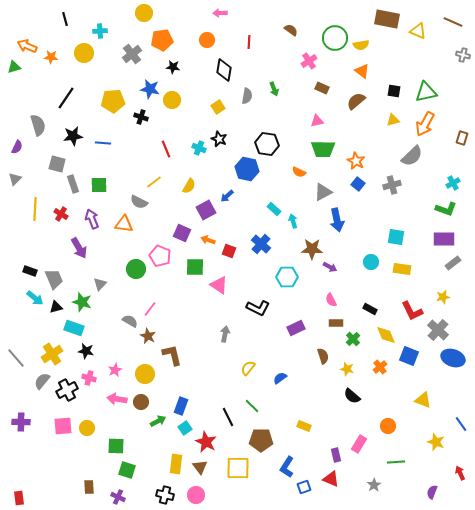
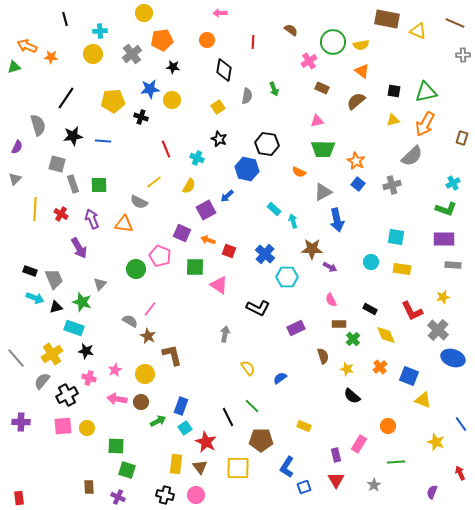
brown line at (453, 22): moved 2 px right, 1 px down
green circle at (335, 38): moved 2 px left, 4 px down
red line at (249, 42): moved 4 px right
yellow circle at (84, 53): moved 9 px right, 1 px down
gray cross at (463, 55): rotated 16 degrees counterclockwise
blue star at (150, 89): rotated 18 degrees counterclockwise
blue line at (103, 143): moved 2 px up
cyan cross at (199, 148): moved 2 px left, 10 px down
blue cross at (261, 244): moved 4 px right, 10 px down
gray rectangle at (453, 263): moved 2 px down; rotated 42 degrees clockwise
cyan arrow at (35, 298): rotated 18 degrees counterclockwise
brown rectangle at (336, 323): moved 3 px right, 1 px down
blue square at (409, 356): moved 20 px down
yellow semicircle at (248, 368): rotated 105 degrees clockwise
black cross at (67, 390): moved 5 px down
red triangle at (331, 479): moved 5 px right, 1 px down; rotated 36 degrees clockwise
